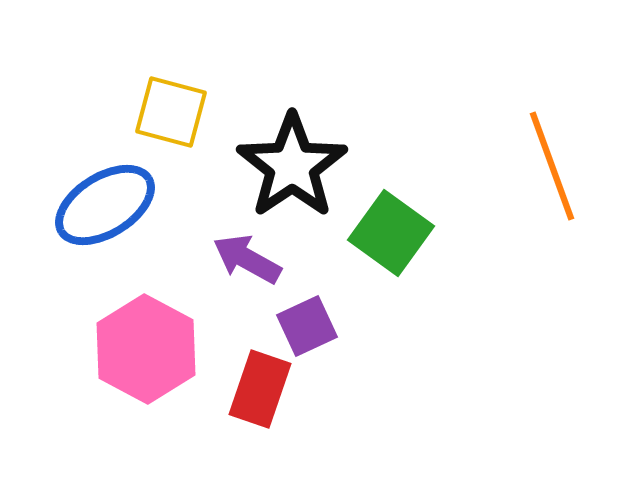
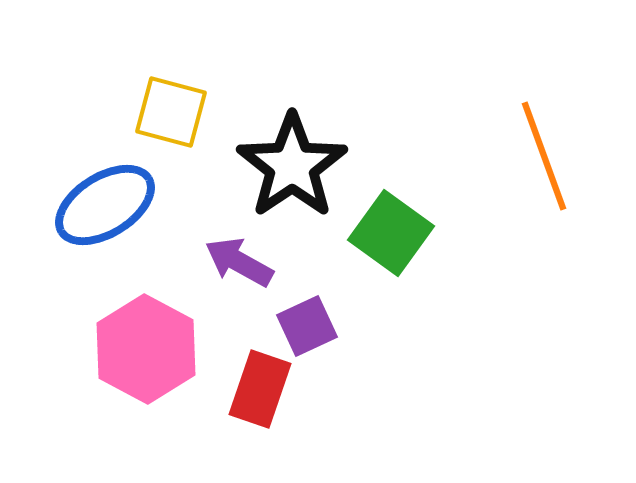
orange line: moved 8 px left, 10 px up
purple arrow: moved 8 px left, 3 px down
